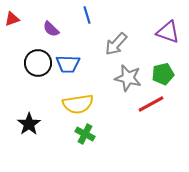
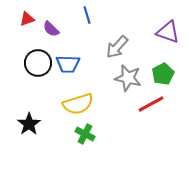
red triangle: moved 15 px right
gray arrow: moved 1 px right, 3 px down
green pentagon: rotated 15 degrees counterclockwise
yellow semicircle: rotated 8 degrees counterclockwise
